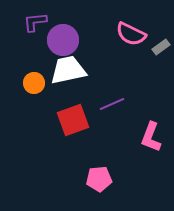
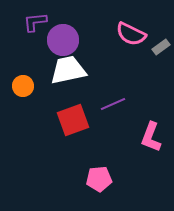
orange circle: moved 11 px left, 3 px down
purple line: moved 1 px right
